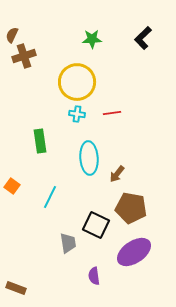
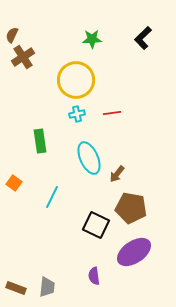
brown cross: moved 1 px left, 1 px down; rotated 15 degrees counterclockwise
yellow circle: moved 1 px left, 2 px up
cyan cross: rotated 21 degrees counterclockwise
cyan ellipse: rotated 20 degrees counterclockwise
orange square: moved 2 px right, 3 px up
cyan line: moved 2 px right
gray trapezoid: moved 21 px left, 44 px down; rotated 15 degrees clockwise
